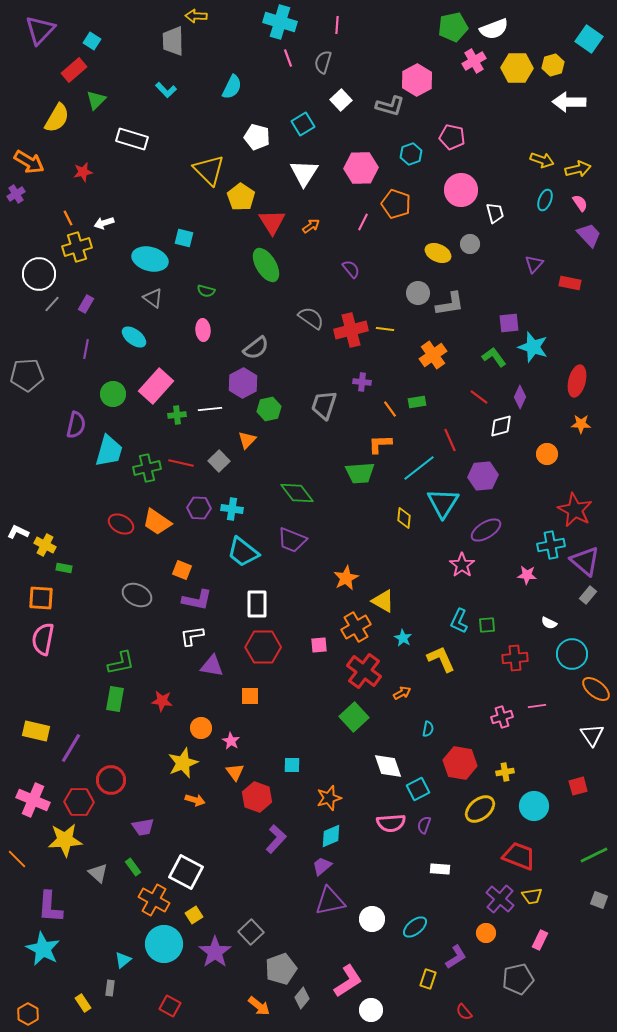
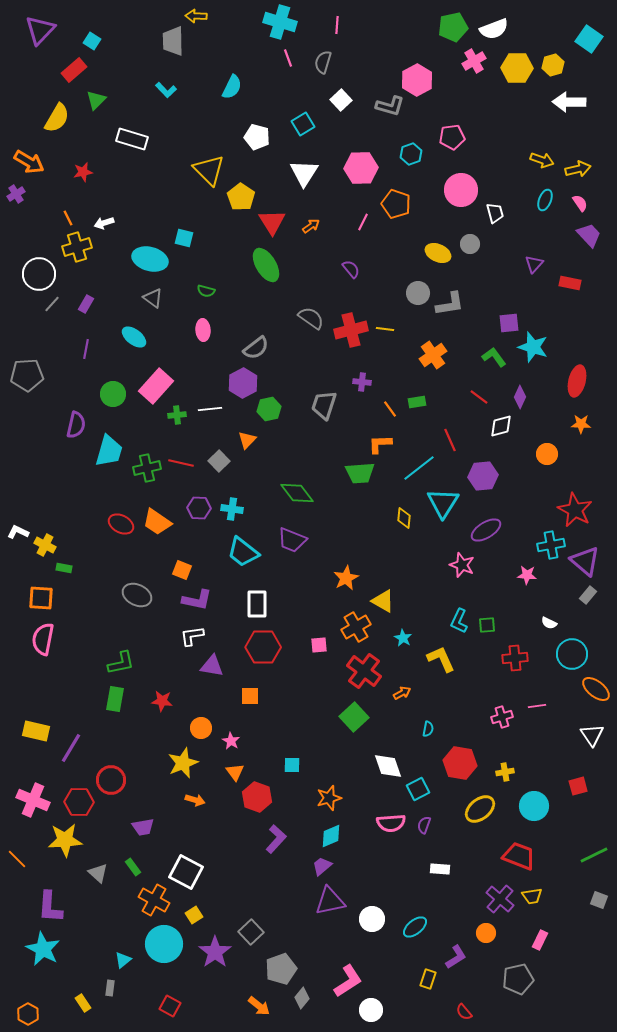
pink pentagon at (452, 137): rotated 20 degrees counterclockwise
pink star at (462, 565): rotated 15 degrees counterclockwise
